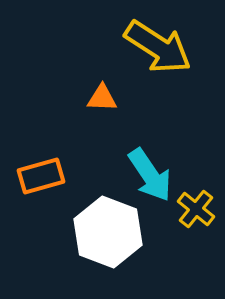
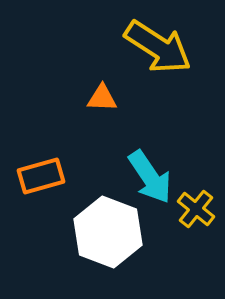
cyan arrow: moved 2 px down
